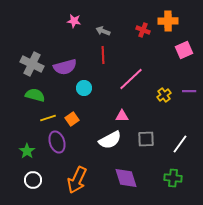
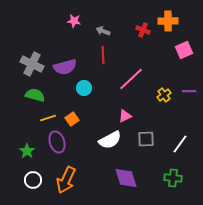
pink triangle: moved 3 px right; rotated 24 degrees counterclockwise
orange arrow: moved 11 px left
